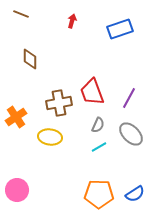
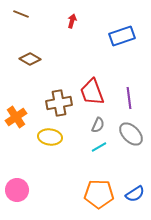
blue rectangle: moved 2 px right, 7 px down
brown diamond: rotated 60 degrees counterclockwise
purple line: rotated 35 degrees counterclockwise
